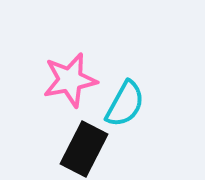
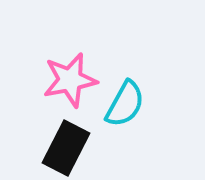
black rectangle: moved 18 px left, 1 px up
